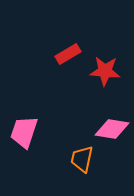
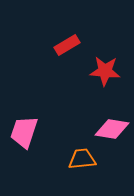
red rectangle: moved 1 px left, 9 px up
orange trapezoid: rotated 72 degrees clockwise
